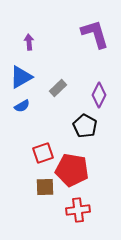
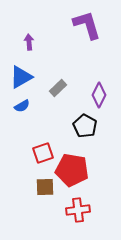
purple L-shape: moved 8 px left, 9 px up
